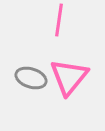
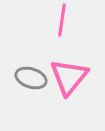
pink line: moved 3 px right
